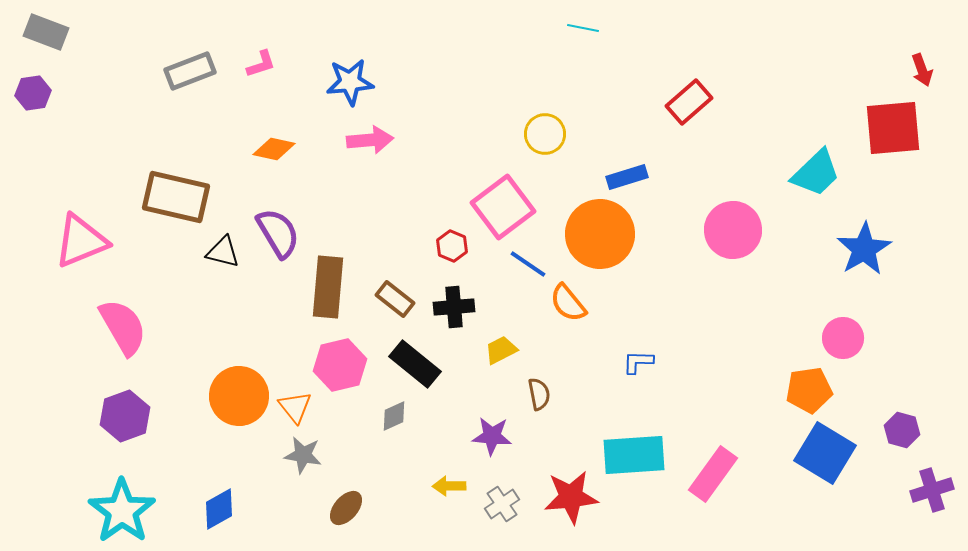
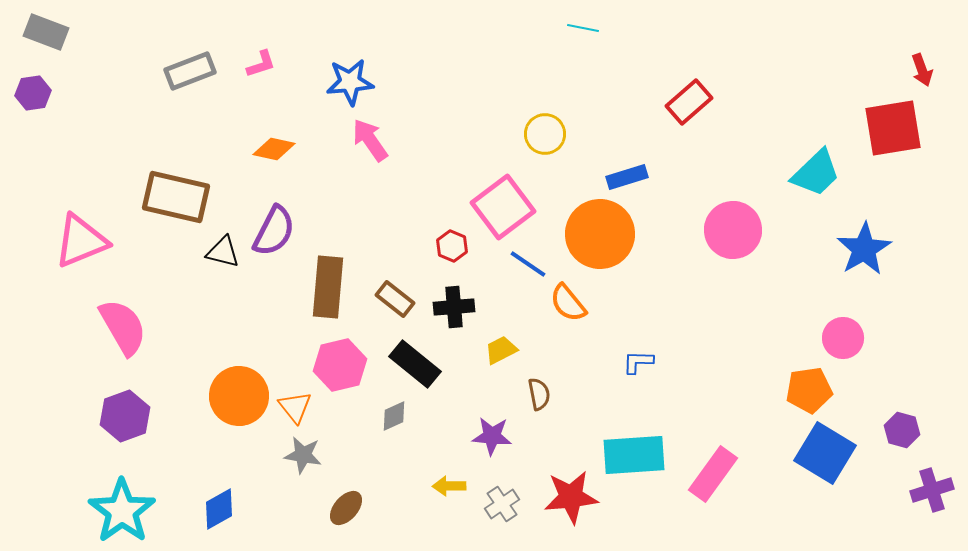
red square at (893, 128): rotated 4 degrees counterclockwise
pink arrow at (370, 140): rotated 120 degrees counterclockwise
purple semicircle at (278, 233): moved 4 px left, 2 px up; rotated 58 degrees clockwise
